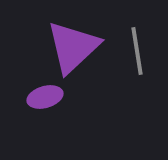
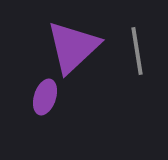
purple ellipse: rotated 56 degrees counterclockwise
